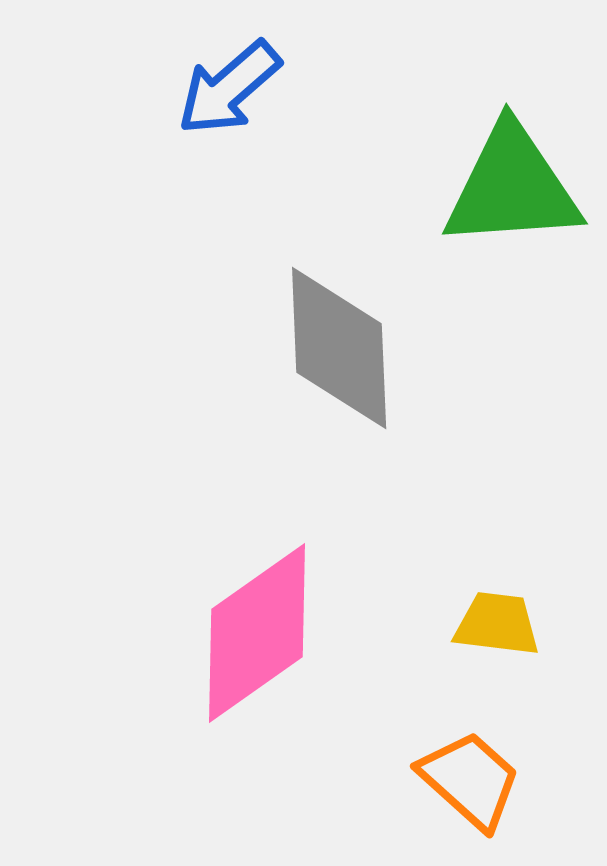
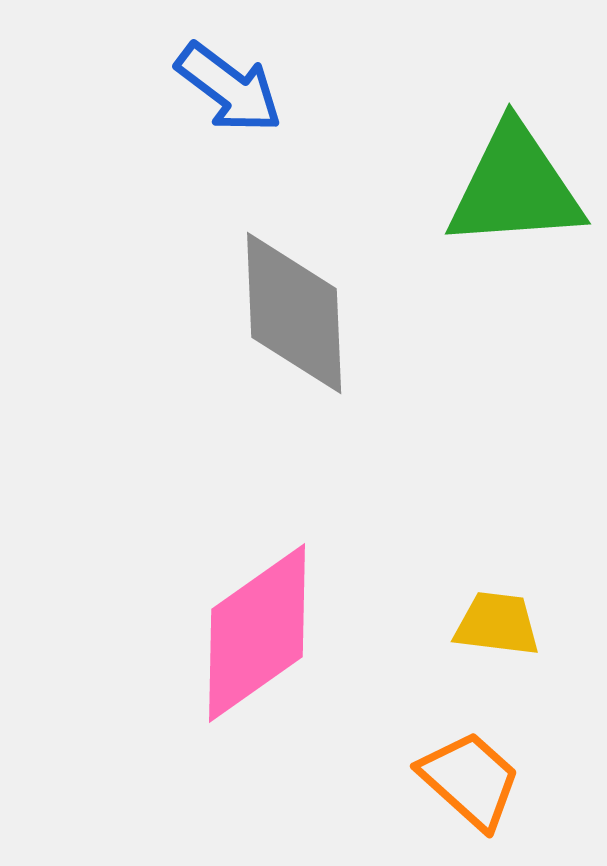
blue arrow: rotated 102 degrees counterclockwise
green triangle: moved 3 px right
gray diamond: moved 45 px left, 35 px up
